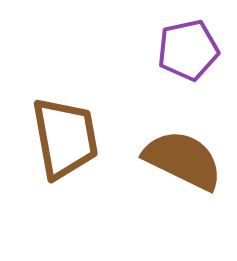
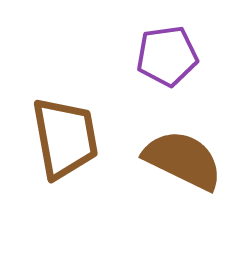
purple pentagon: moved 21 px left, 6 px down; rotated 4 degrees clockwise
